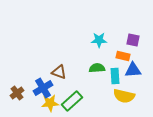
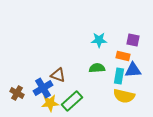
brown triangle: moved 1 px left, 3 px down
cyan rectangle: moved 4 px right; rotated 14 degrees clockwise
brown cross: rotated 24 degrees counterclockwise
